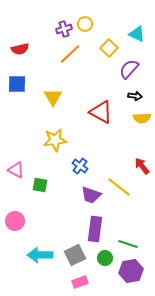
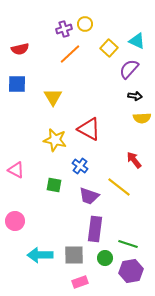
cyan triangle: moved 7 px down
red triangle: moved 12 px left, 17 px down
yellow star: rotated 20 degrees clockwise
red arrow: moved 8 px left, 6 px up
green square: moved 14 px right
purple trapezoid: moved 2 px left, 1 px down
gray square: moved 1 px left; rotated 25 degrees clockwise
